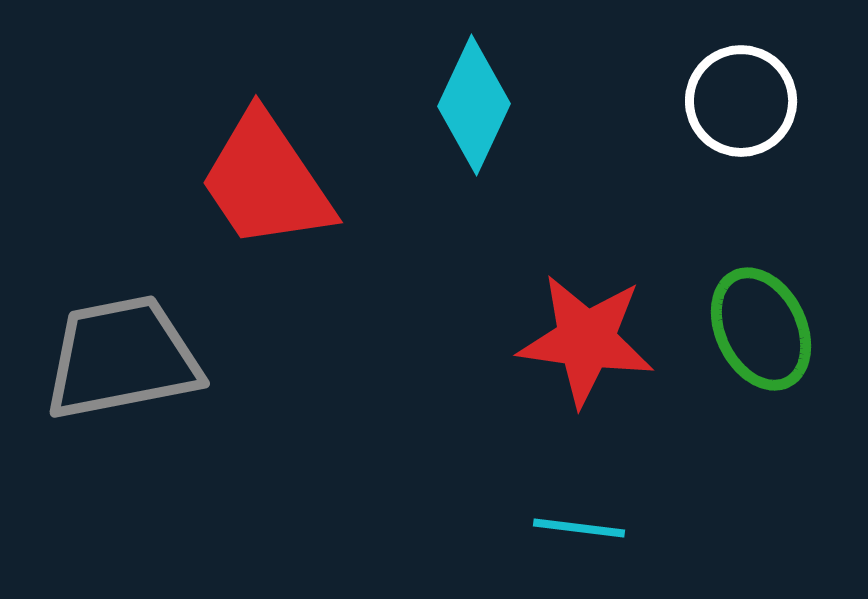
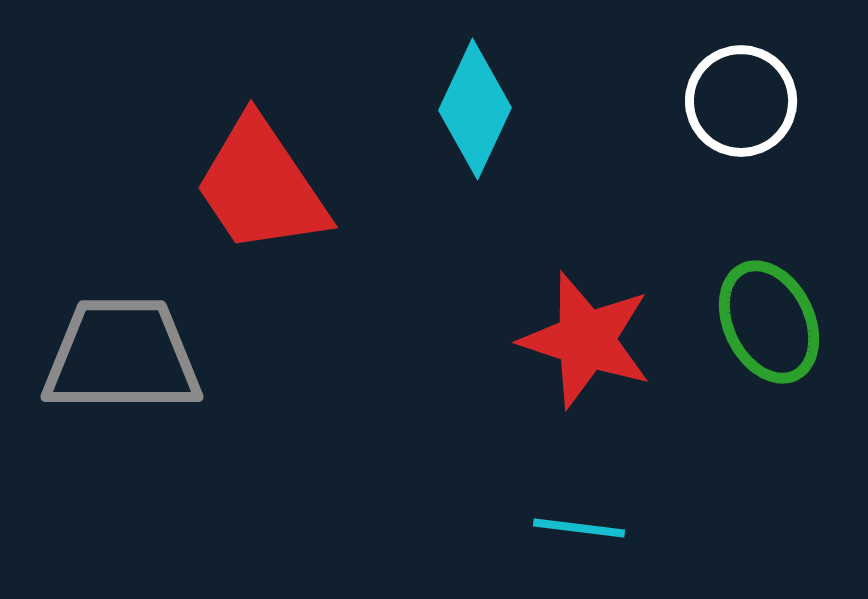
cyan diamond: moved 1 px right, 4 px down
red trapezoid: moved 5 px left, 5 px down
green ellipse: moved 8 px right, 7 px up
red star: rotated 10 degrees clockwise
gray trapezoid: moved 2 px up; rotated 11 degrees clockwise
